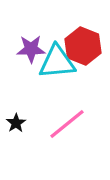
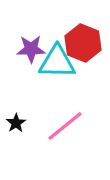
red hexagon: moved 3 px up
cyan triangle: rotated 6 degrees clockwise
pink line: moved 2 px left, 2 px down
